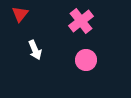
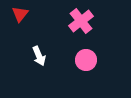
white arrow: moved 4 px right, 6 px down
